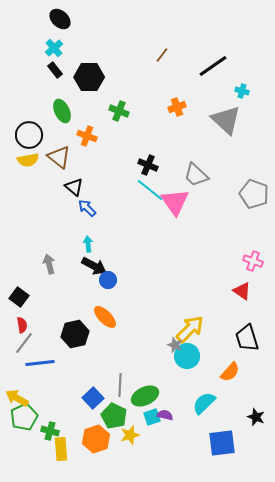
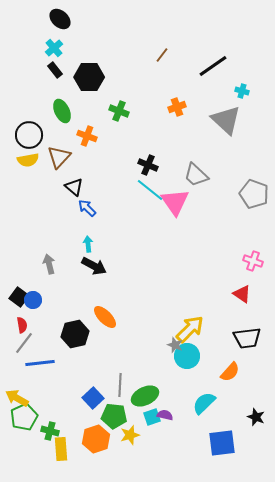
brown triangle at (59, 157): rotated 35 degrees clockwise
blue circle at (108, 280): moved 75 px left, 20 px down
red triangle at (242, 291): moved 3 px down
black trapezoid at (247, 338): rotated 80 degrees counterclockwise
green pentagon at (114, 416): rotated 20 degrees counterclockwise
